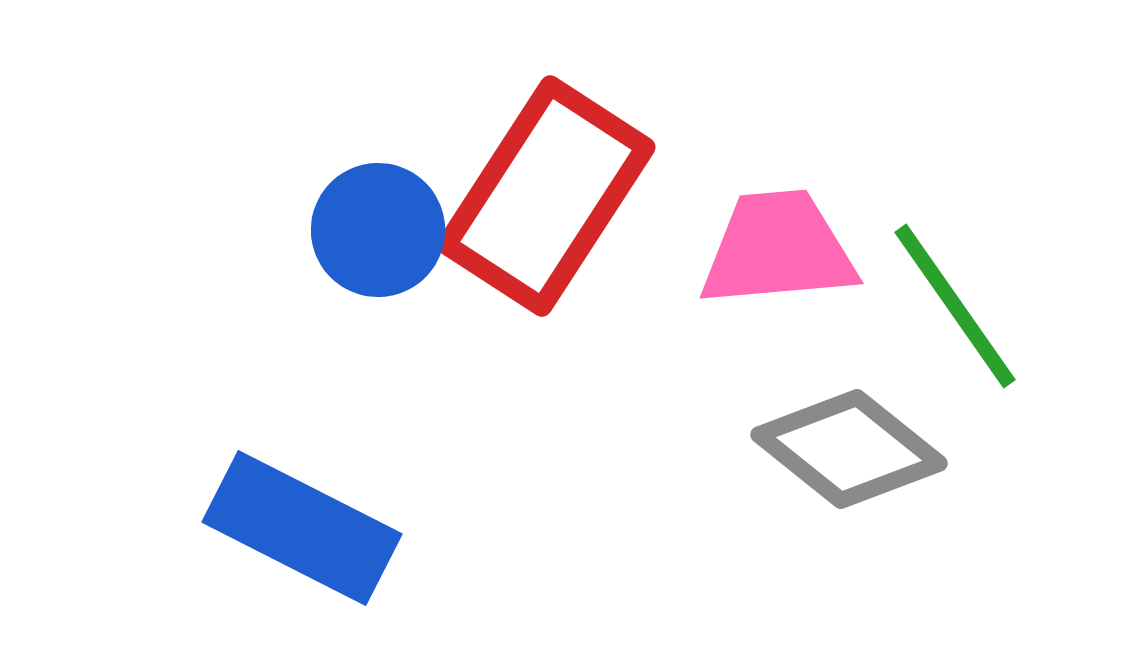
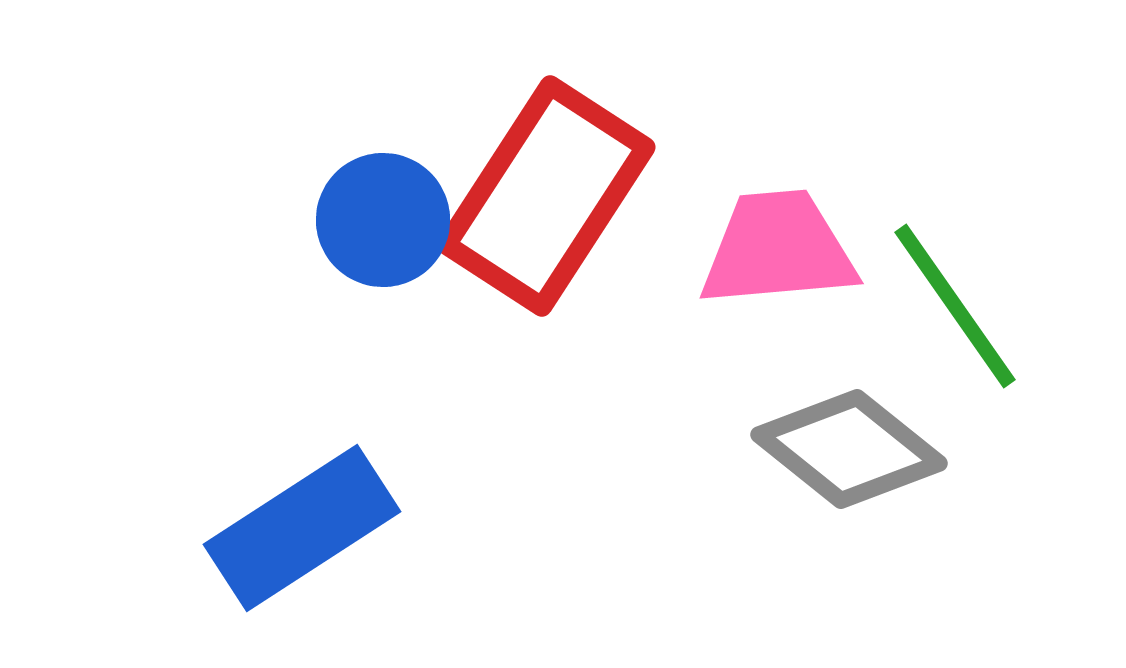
blue circle: moved 5 px right, 10 px up
blue rectangle: rotated 60 degrees counterclockwise
